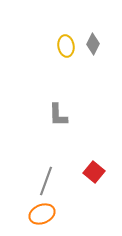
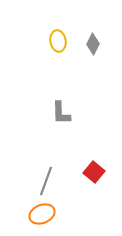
yellow ellipse: moved 8 px left, 5 px up
gray L-shape: moved 3 px right, 2 px up
